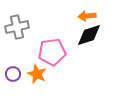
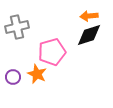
orange arrow: moved 2 px right
pink pentagon: rotated 8 degrees counterclockwise
purple circle: moved 3 px down
